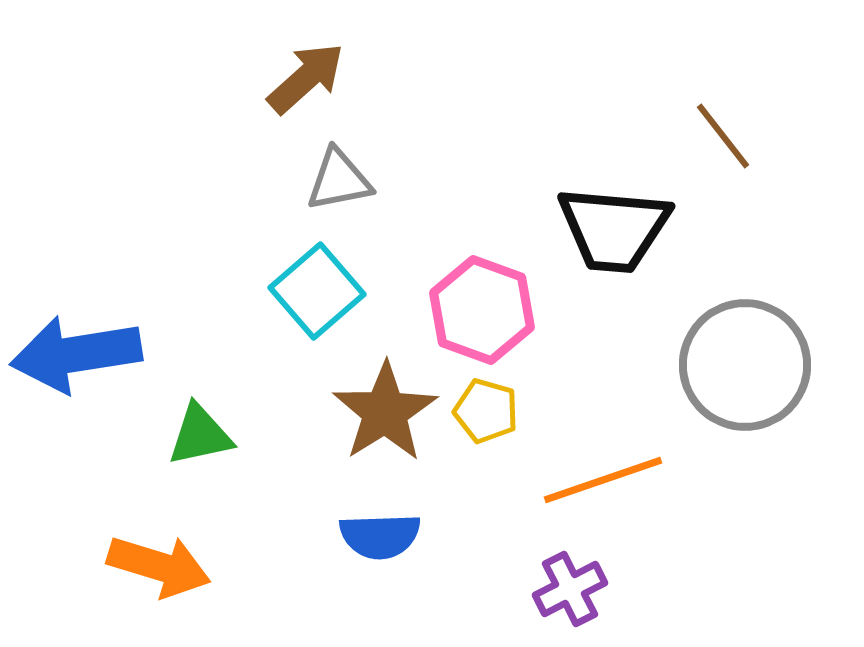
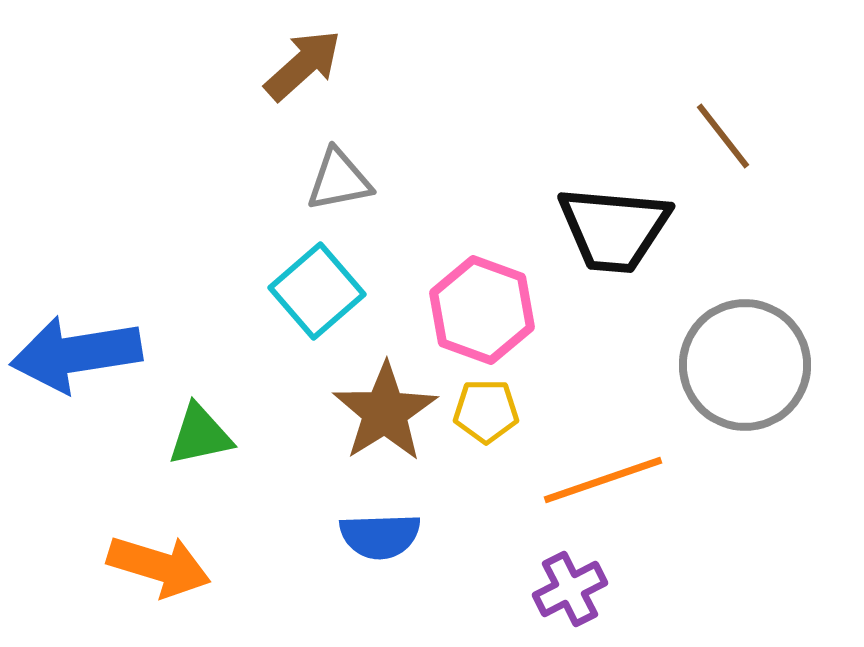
brown arrow: moved 3 px left, 13 px up
yellow pentagon: rotated 16 degrees counterclockwise
